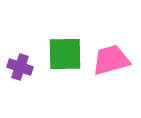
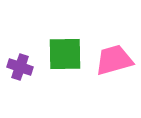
pink trapezoid: moved 3 px right
